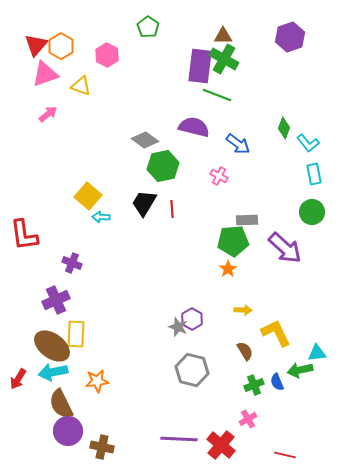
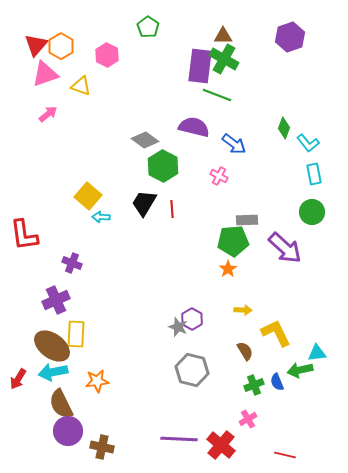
blue arrow at (238, 144): moved 4 px left
green hexagon at (163, 166): rotated 20 degrees counterclockwise
